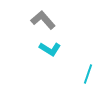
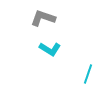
gray L-shape: moved 2 px up; rotated 30 degrees counterclockwise
